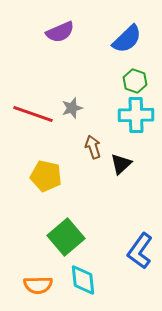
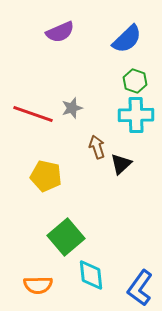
brown arrow: moved 4 px right
blue L-shape: moved 37 px down
cyan diamond: moved 8 px right, 5 px up
